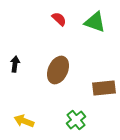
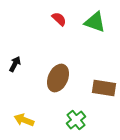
black arrow: rotated 21 degrees clockwise
brown ellipse: moved 8 px down
brown rectangle: rotated 15 degrees clockwise
yellow arrow: moved 1 px up
